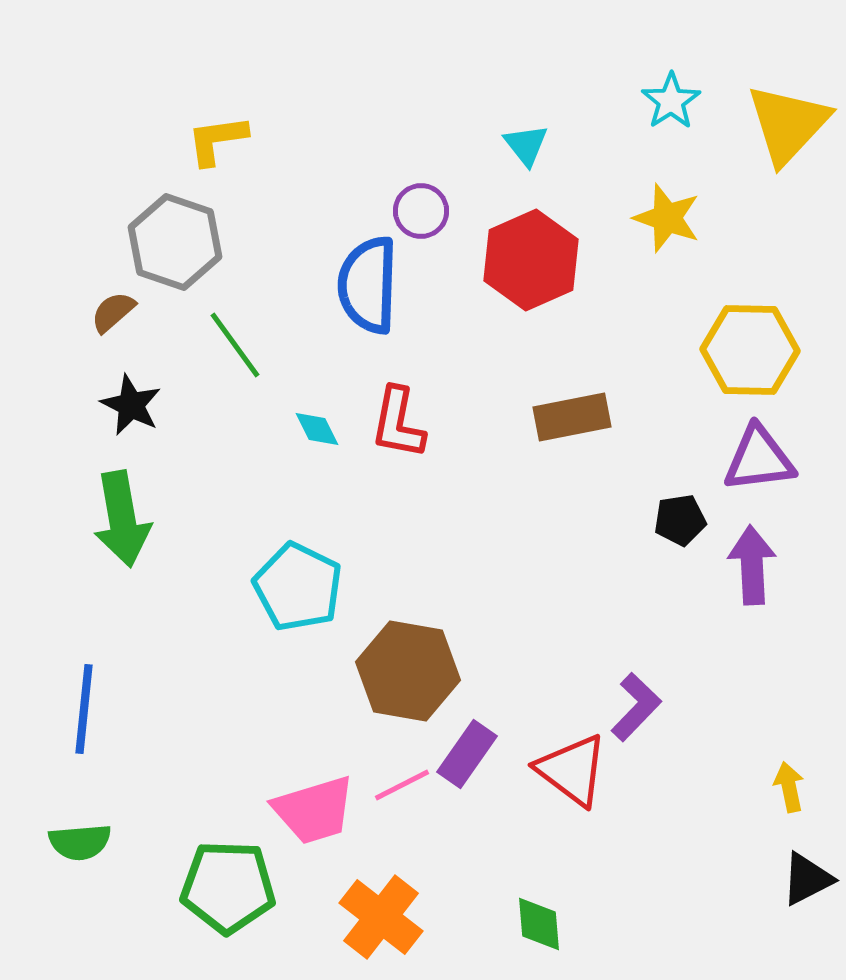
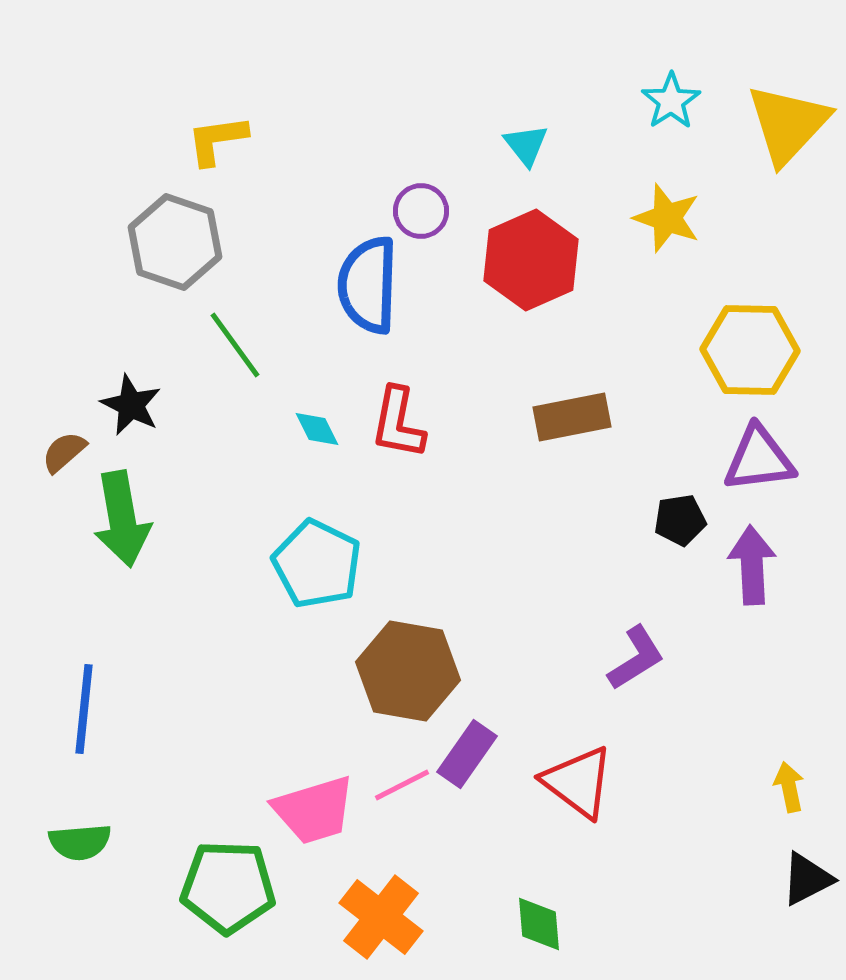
brown semicircle: moved 49 px left, 140 px down
cyan pentagon: moved 19 px right, 23 px up
purple L-shape: moved 49 px up; rotated 14 degrees clockwise
red triangle: moved 6 px right, 12 px down
